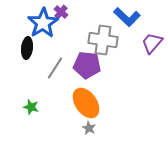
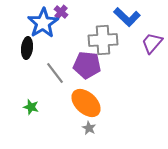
gray cross: rotated 12 degrees counterclockwise
gray line: moved 5 px down; rotated 70 degrees counterclockwise
orange ellipse: rotated 12 degrees counterclockwise
